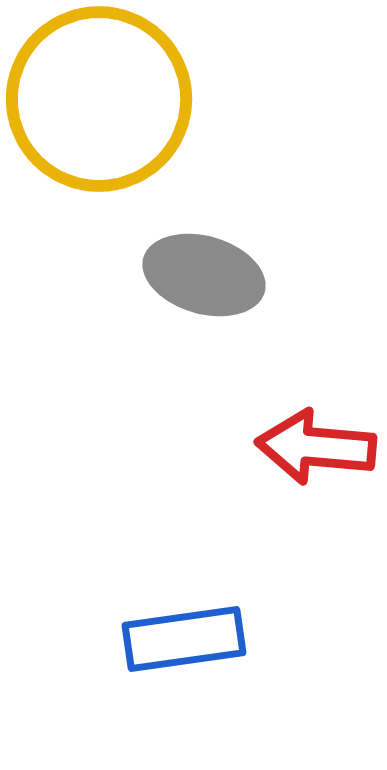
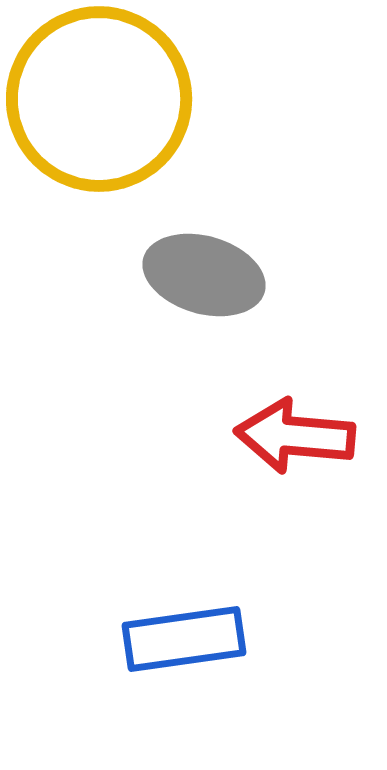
red arrow: moved 21 px left, 11 px up
